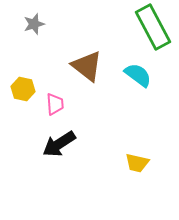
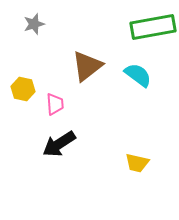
green rectangle: rotated 72 degrees counterclockwise
brown triangle: rotated 44 degrees clockwise
